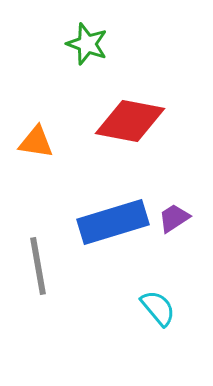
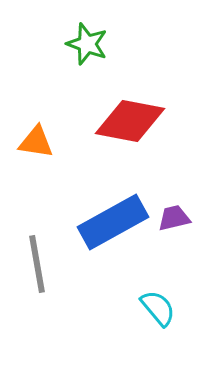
purple trapezoid: rotated 20 degrees clockwise
blue rectangle: rotated 12 degrees counterclockwise
gray line: moved 1 px left, 2 px up
